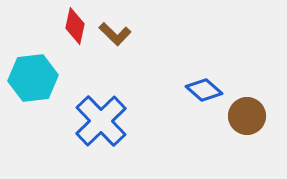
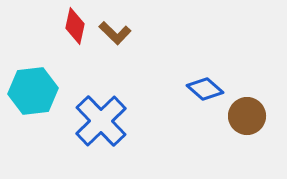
brown L-shape: moved 1 px up
cyan hexagon: moved 13 px down
blue diamond: moved 1 px right, 1 px up
